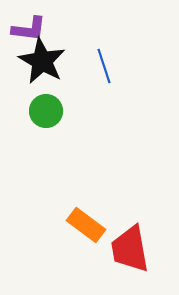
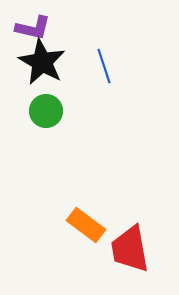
purple L-shape: moved 4 px right, 1 px up; rotated 6 degrees clockwise
black star: moved 1 px down
